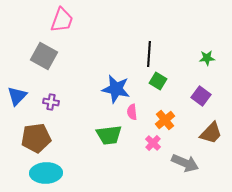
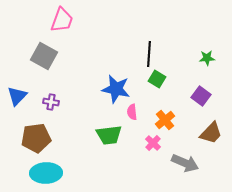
green square: moved 1 px left, 2 px up
